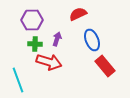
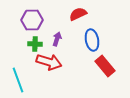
blue ellipse: rotated 10 degrees clockwise
